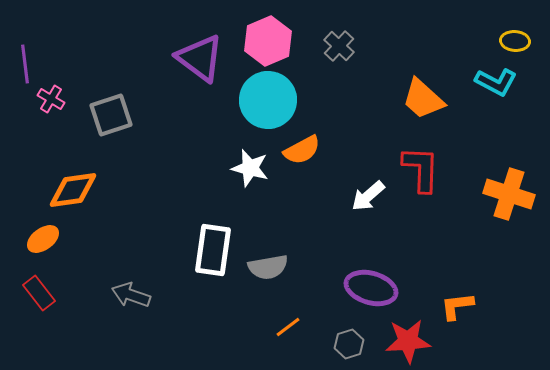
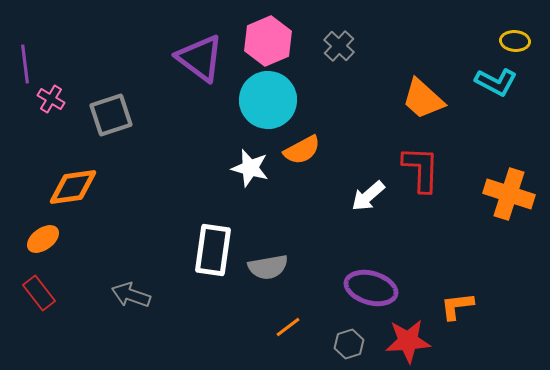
orange diamond: moved 3 px up
